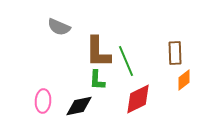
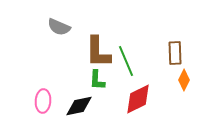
orange diamond: rotated 25 degrees counterclockwise
